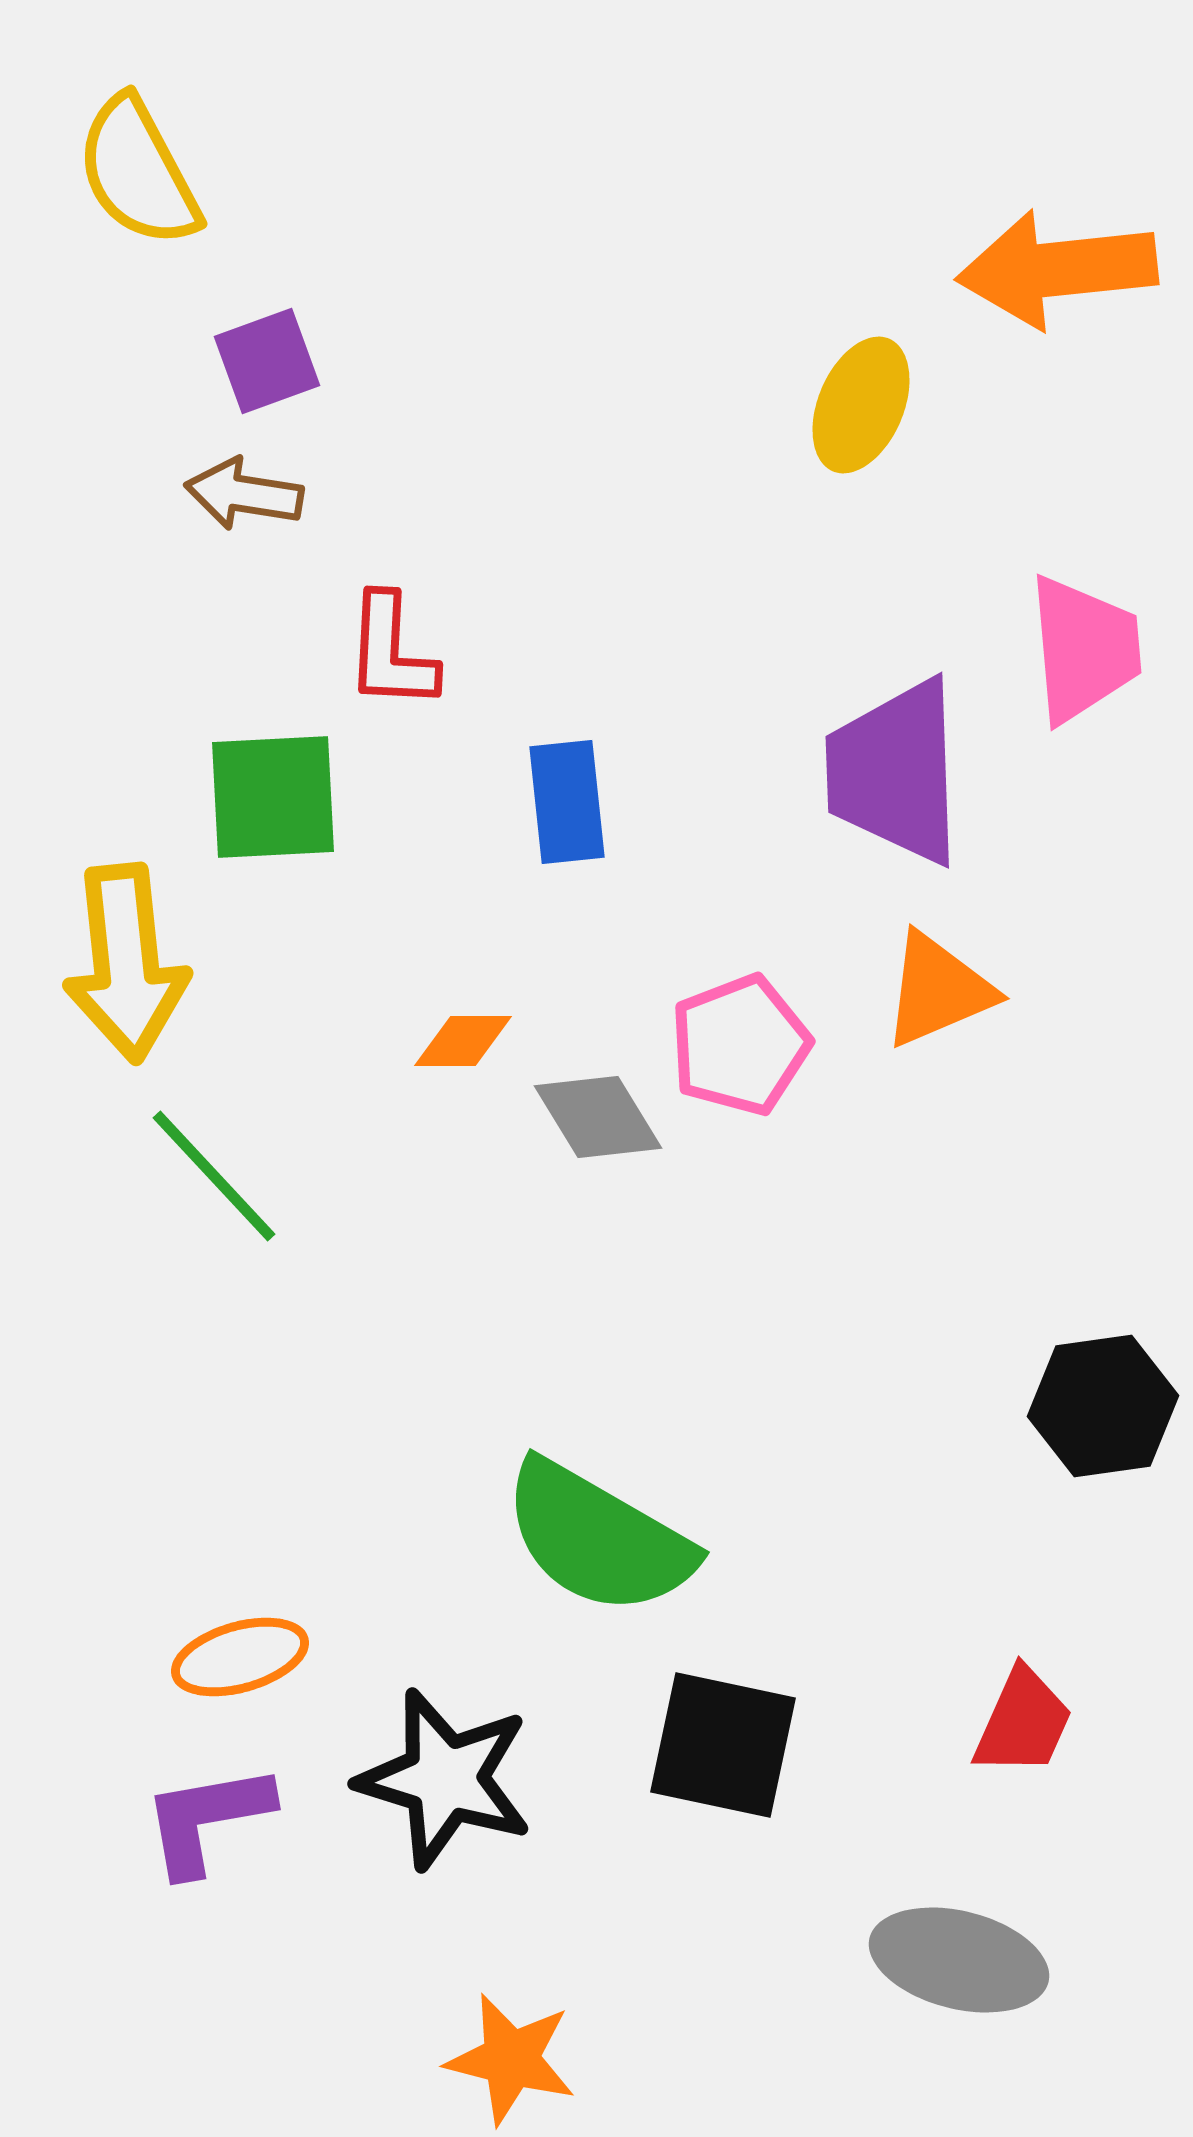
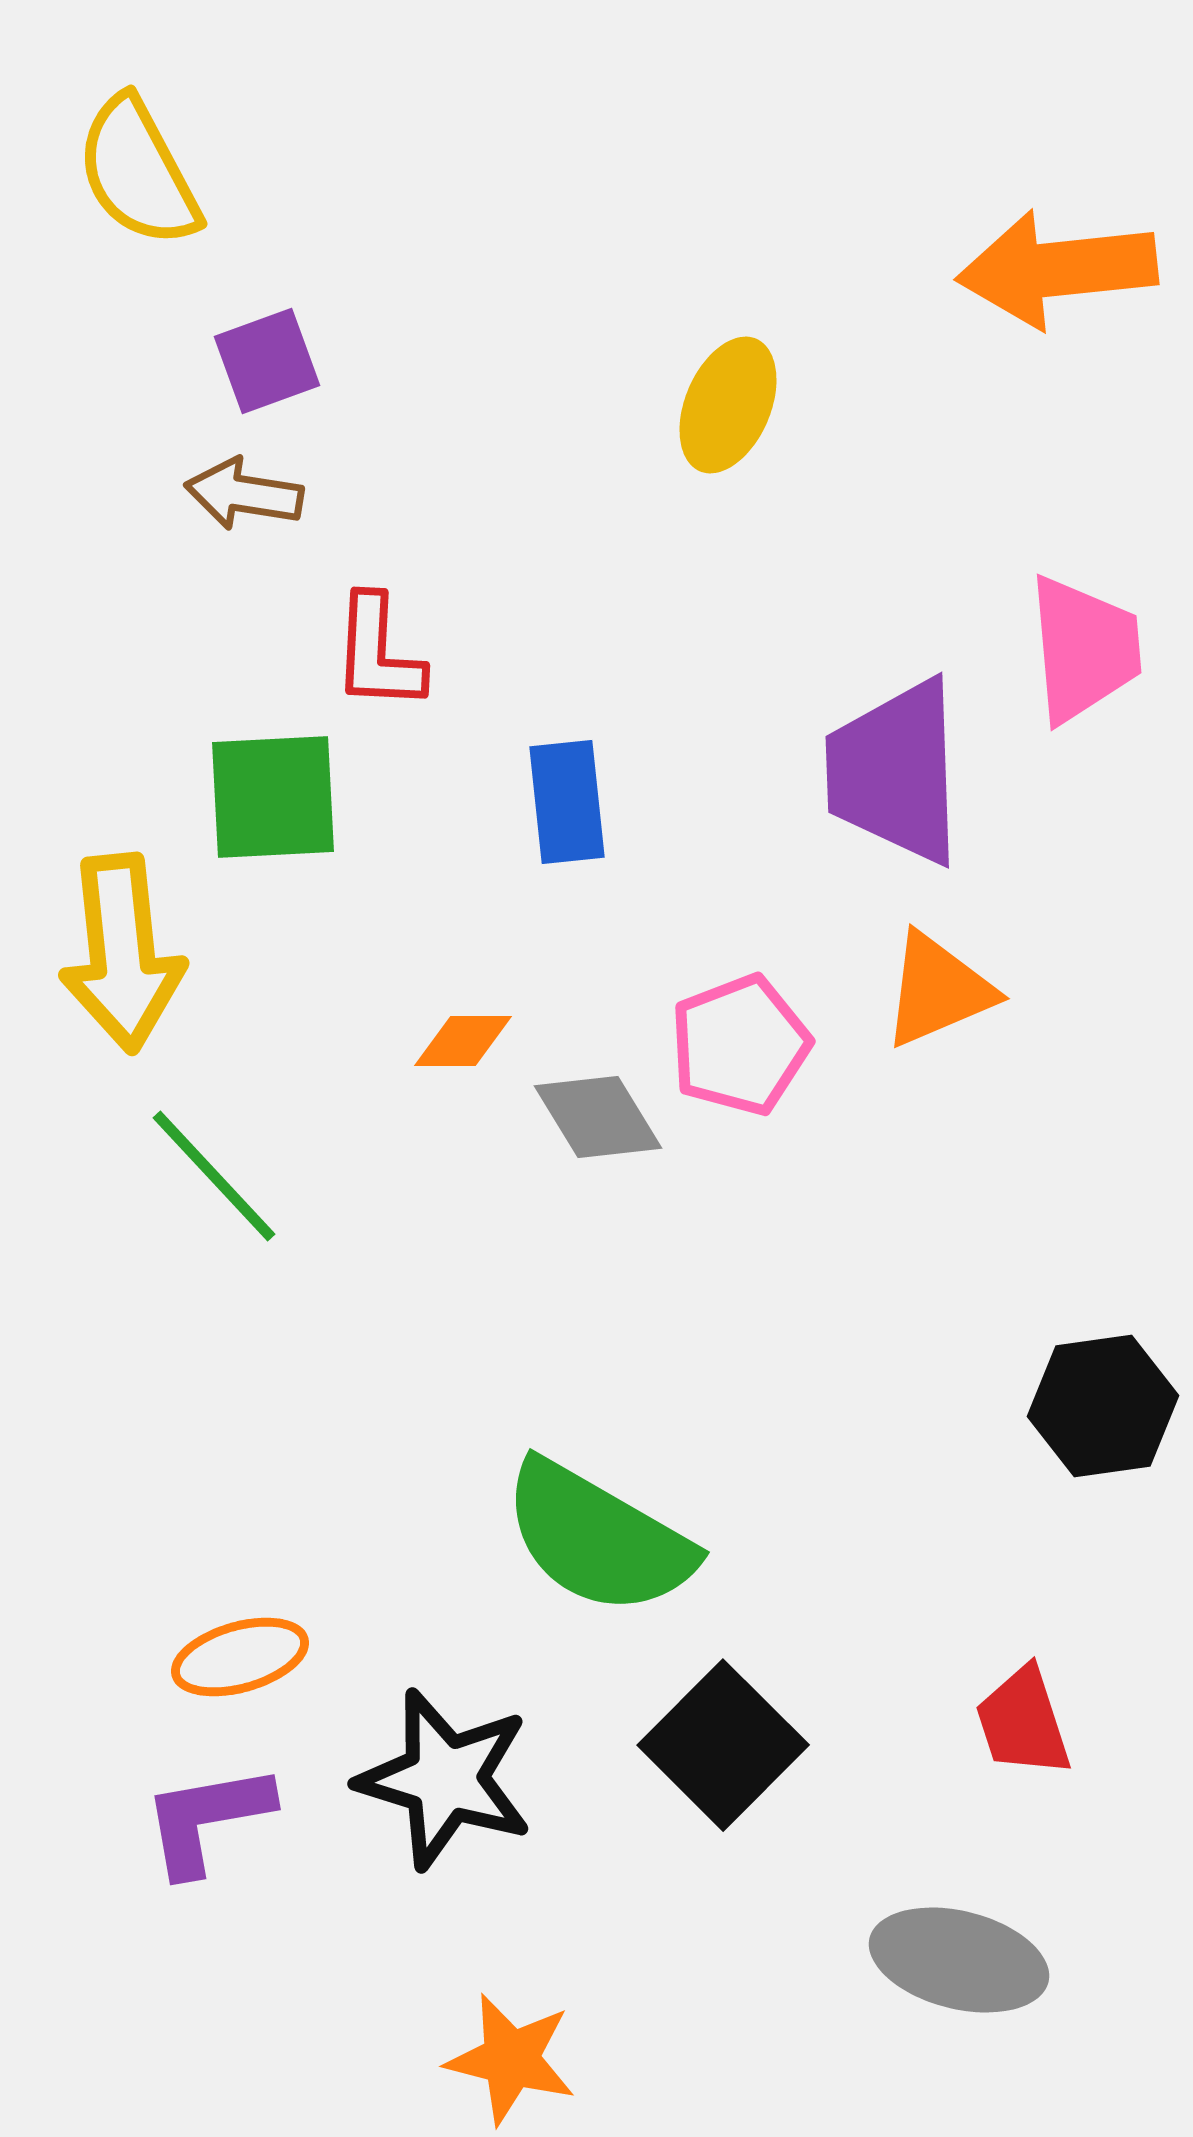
yellow ellipse: moved 133 px left
red L-shape: moved 13 px left, 1 px down
yellow arrow: moved 4 px left, 10 px up
red trapezoid: rotated 138 degrees clockwise
black square: rotated 33 degrees clockwise
